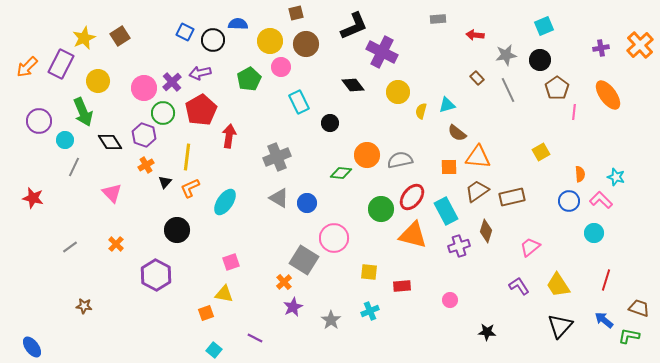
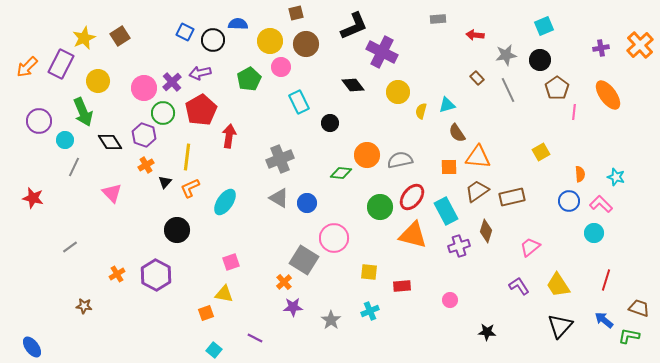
brown semicircle at (457, 133): rotated 18 degrees clockwise
gray cross at (277, 157): moved 3 px right, 2 px down
pink L-shape at (601, 200): moved 4 px down
green circle at (381, 209): moved 1 px left, 2 px up
orange cross at (116, 244): moved 1 px right, 30 px down; rotated 14 degrees clockwise
purple star at (293, 307): rotated 24 degrees clockwise
